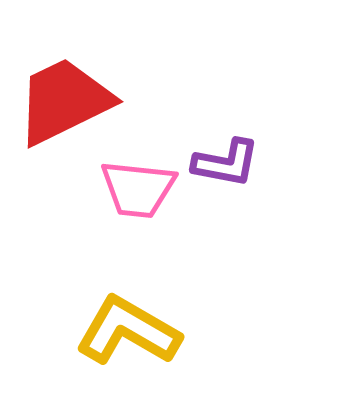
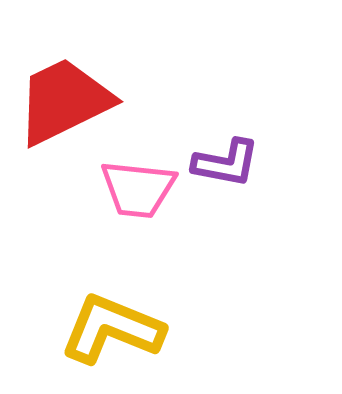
yellow L-shape: moved 16 px left, 2 px up; rotated 8 degrees counterclockwise
